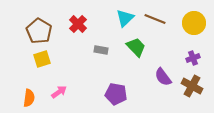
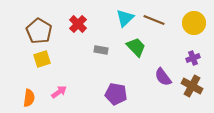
brown line: moved 1 px left, 1 px down
